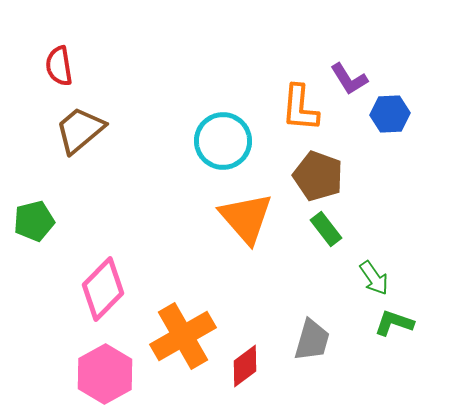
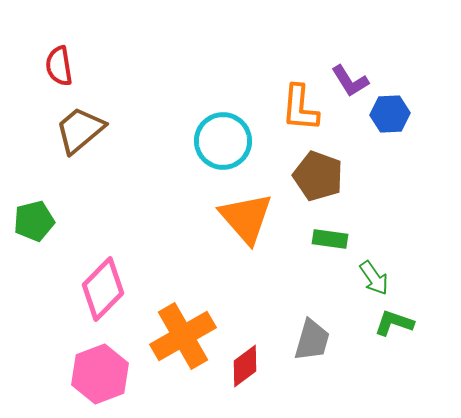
purple L-shape: moved 1 px right, 2 px down
green rectangle: moved 4 px right, 10 px down; rotated 44 degrees counterclockwise
pink hexagon: moved 5 px left; rotated 8 degrees clockwise
